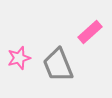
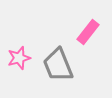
pink rectangle: moved 2 px left; rotated 10 degrees counterclockwise
